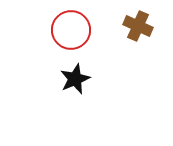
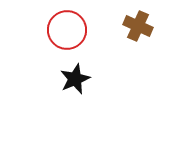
red circle: moved 4 px left
